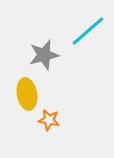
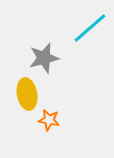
cyan line: moved 2 px right, 3 px up
gray star: moved 3 px down
